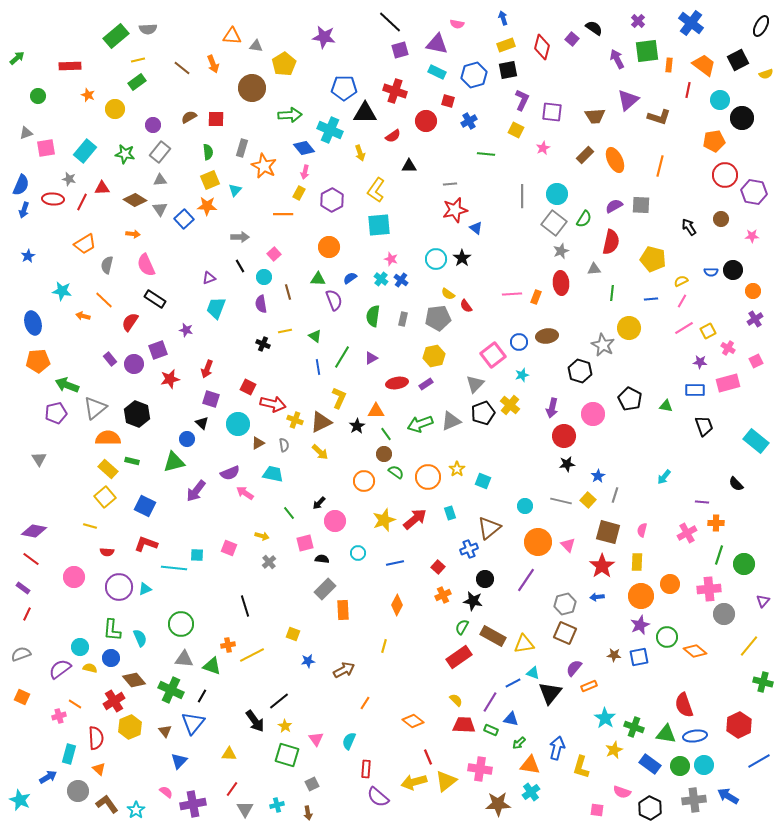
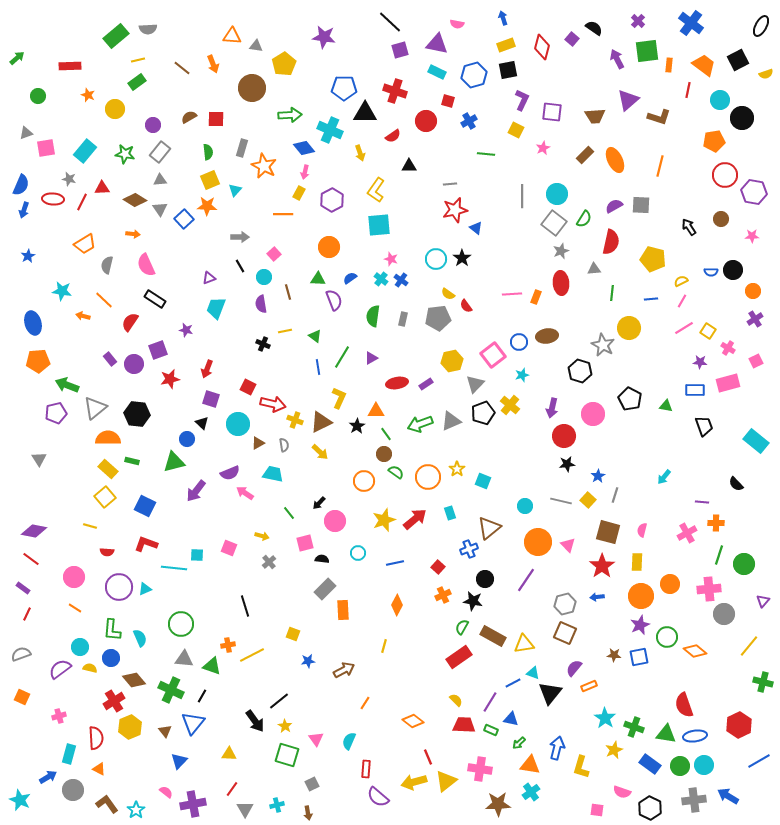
yellow square at (708, 331): rotated 28 degrees counterclockwise
yellow hexagon at (434, 356): moved 18 px right, 5 px down
black hexagon at (137, 414): rotated 15 degrees counterclockwise
orange line at (75, 704): moved 96 px up
orange triangle at (99, 769): rotated 16 degrees counterclockwise
gray circle at (78, 791): moved 5 px left, 1 px up
